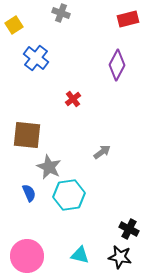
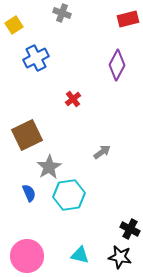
gray cross: moved 1 px right
blue cross: rotated 25 degrees clockwise
brown square: rotated 32 degrees counterclockwise
gray star: rotated 15 degrees clockwise
black cross: moved 1 px right
